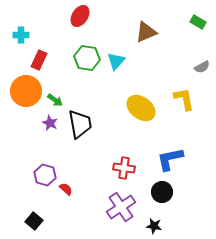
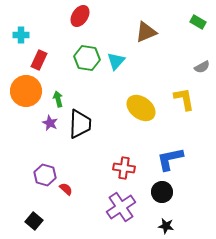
green arrow: moved 3 px right, 1 px up; rotated 140 degrees counterclockwise
black trapezoid: rotated 12 degrees clockwise
black star: moved 12 px right
